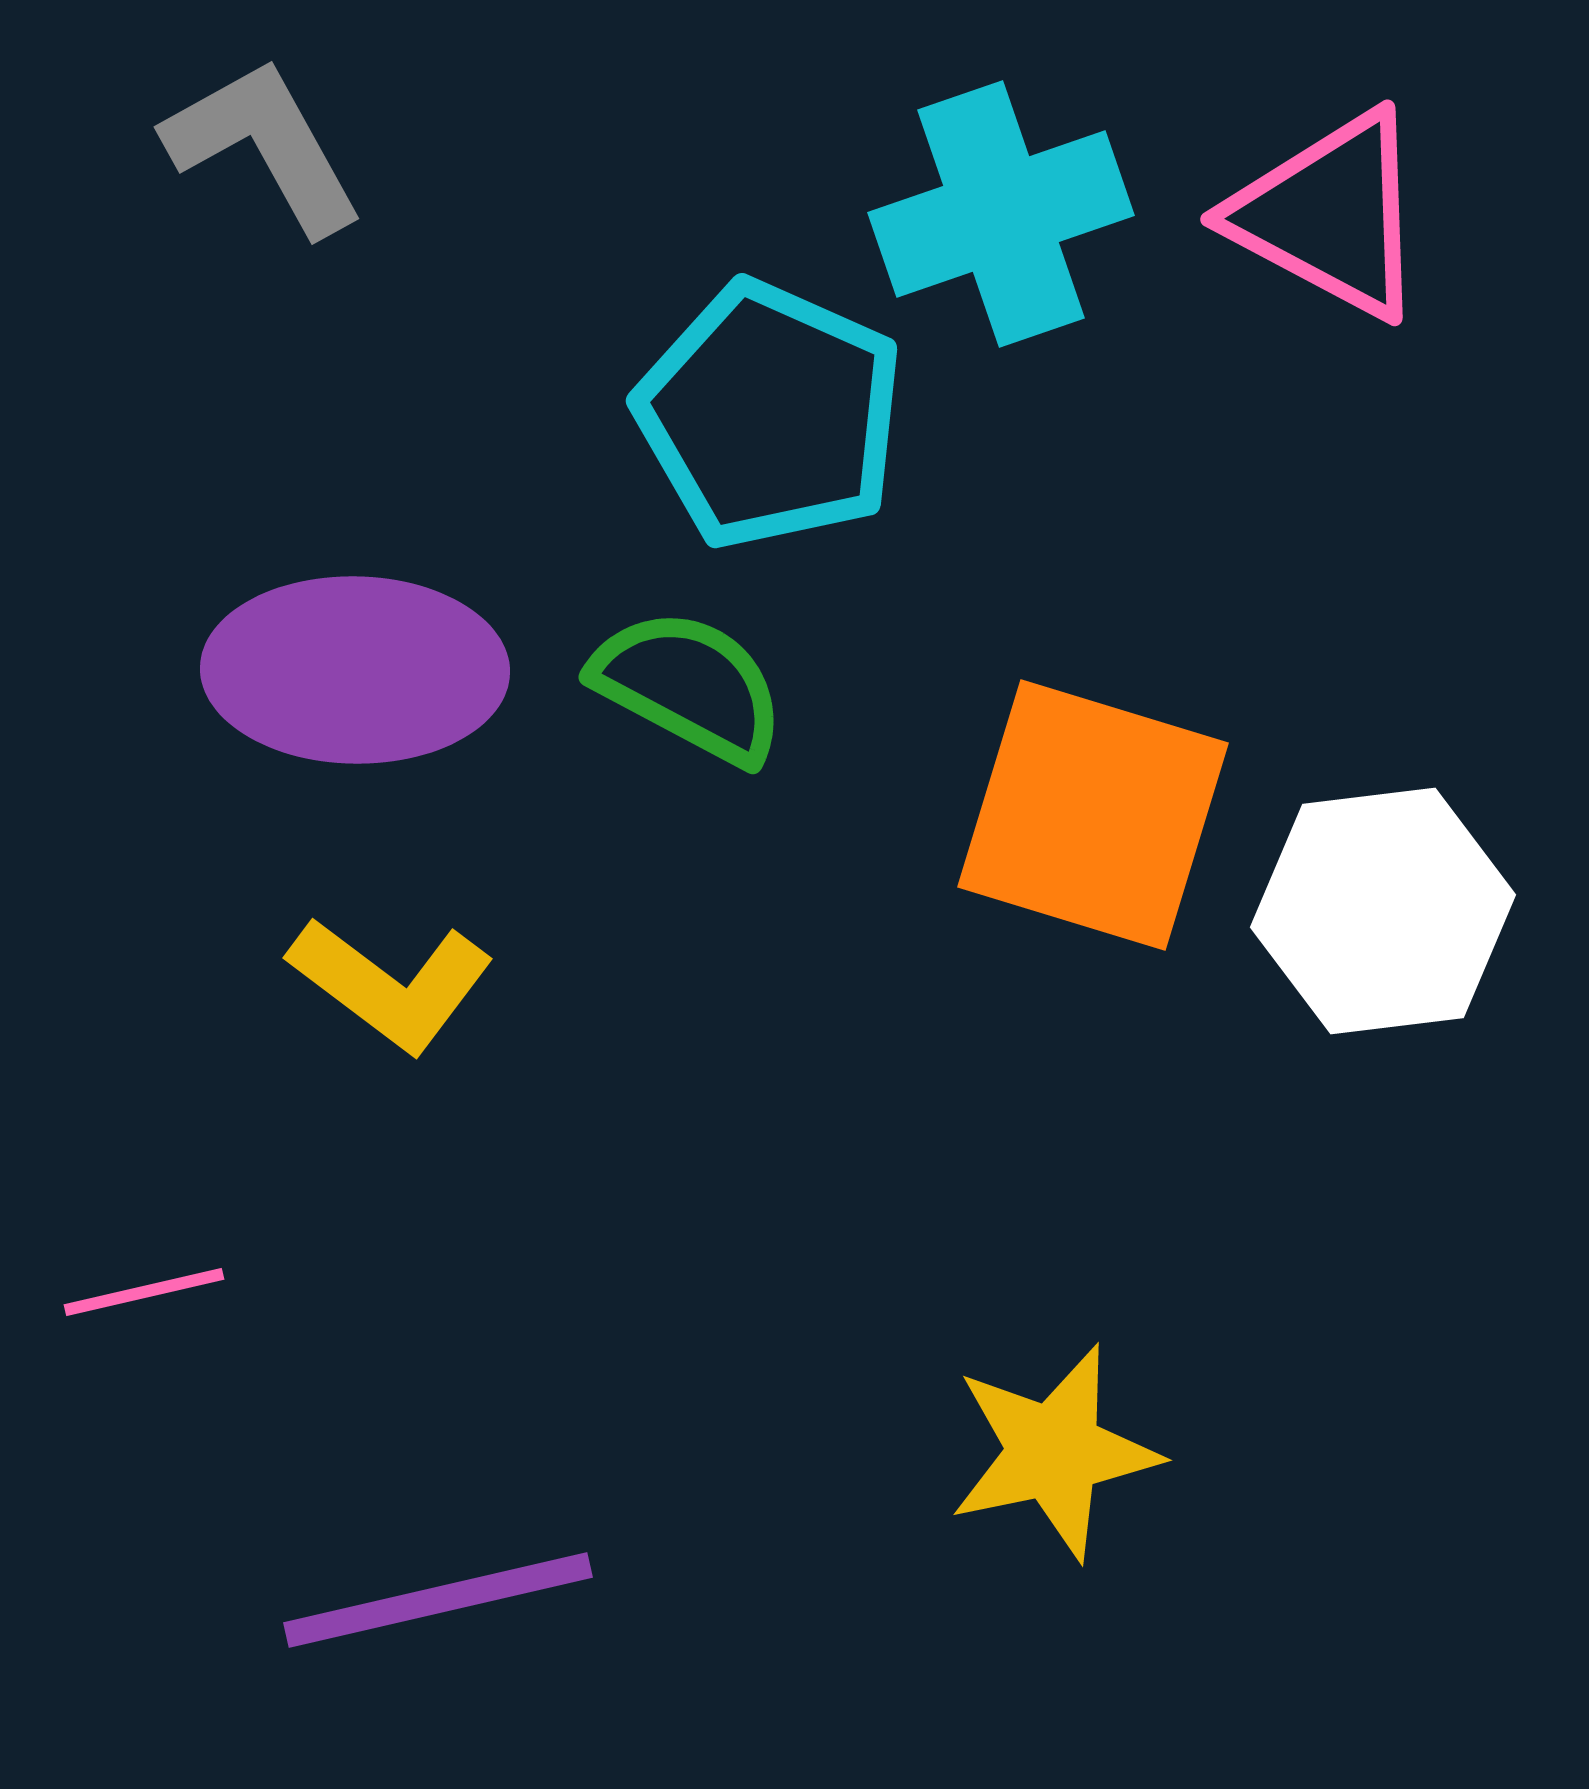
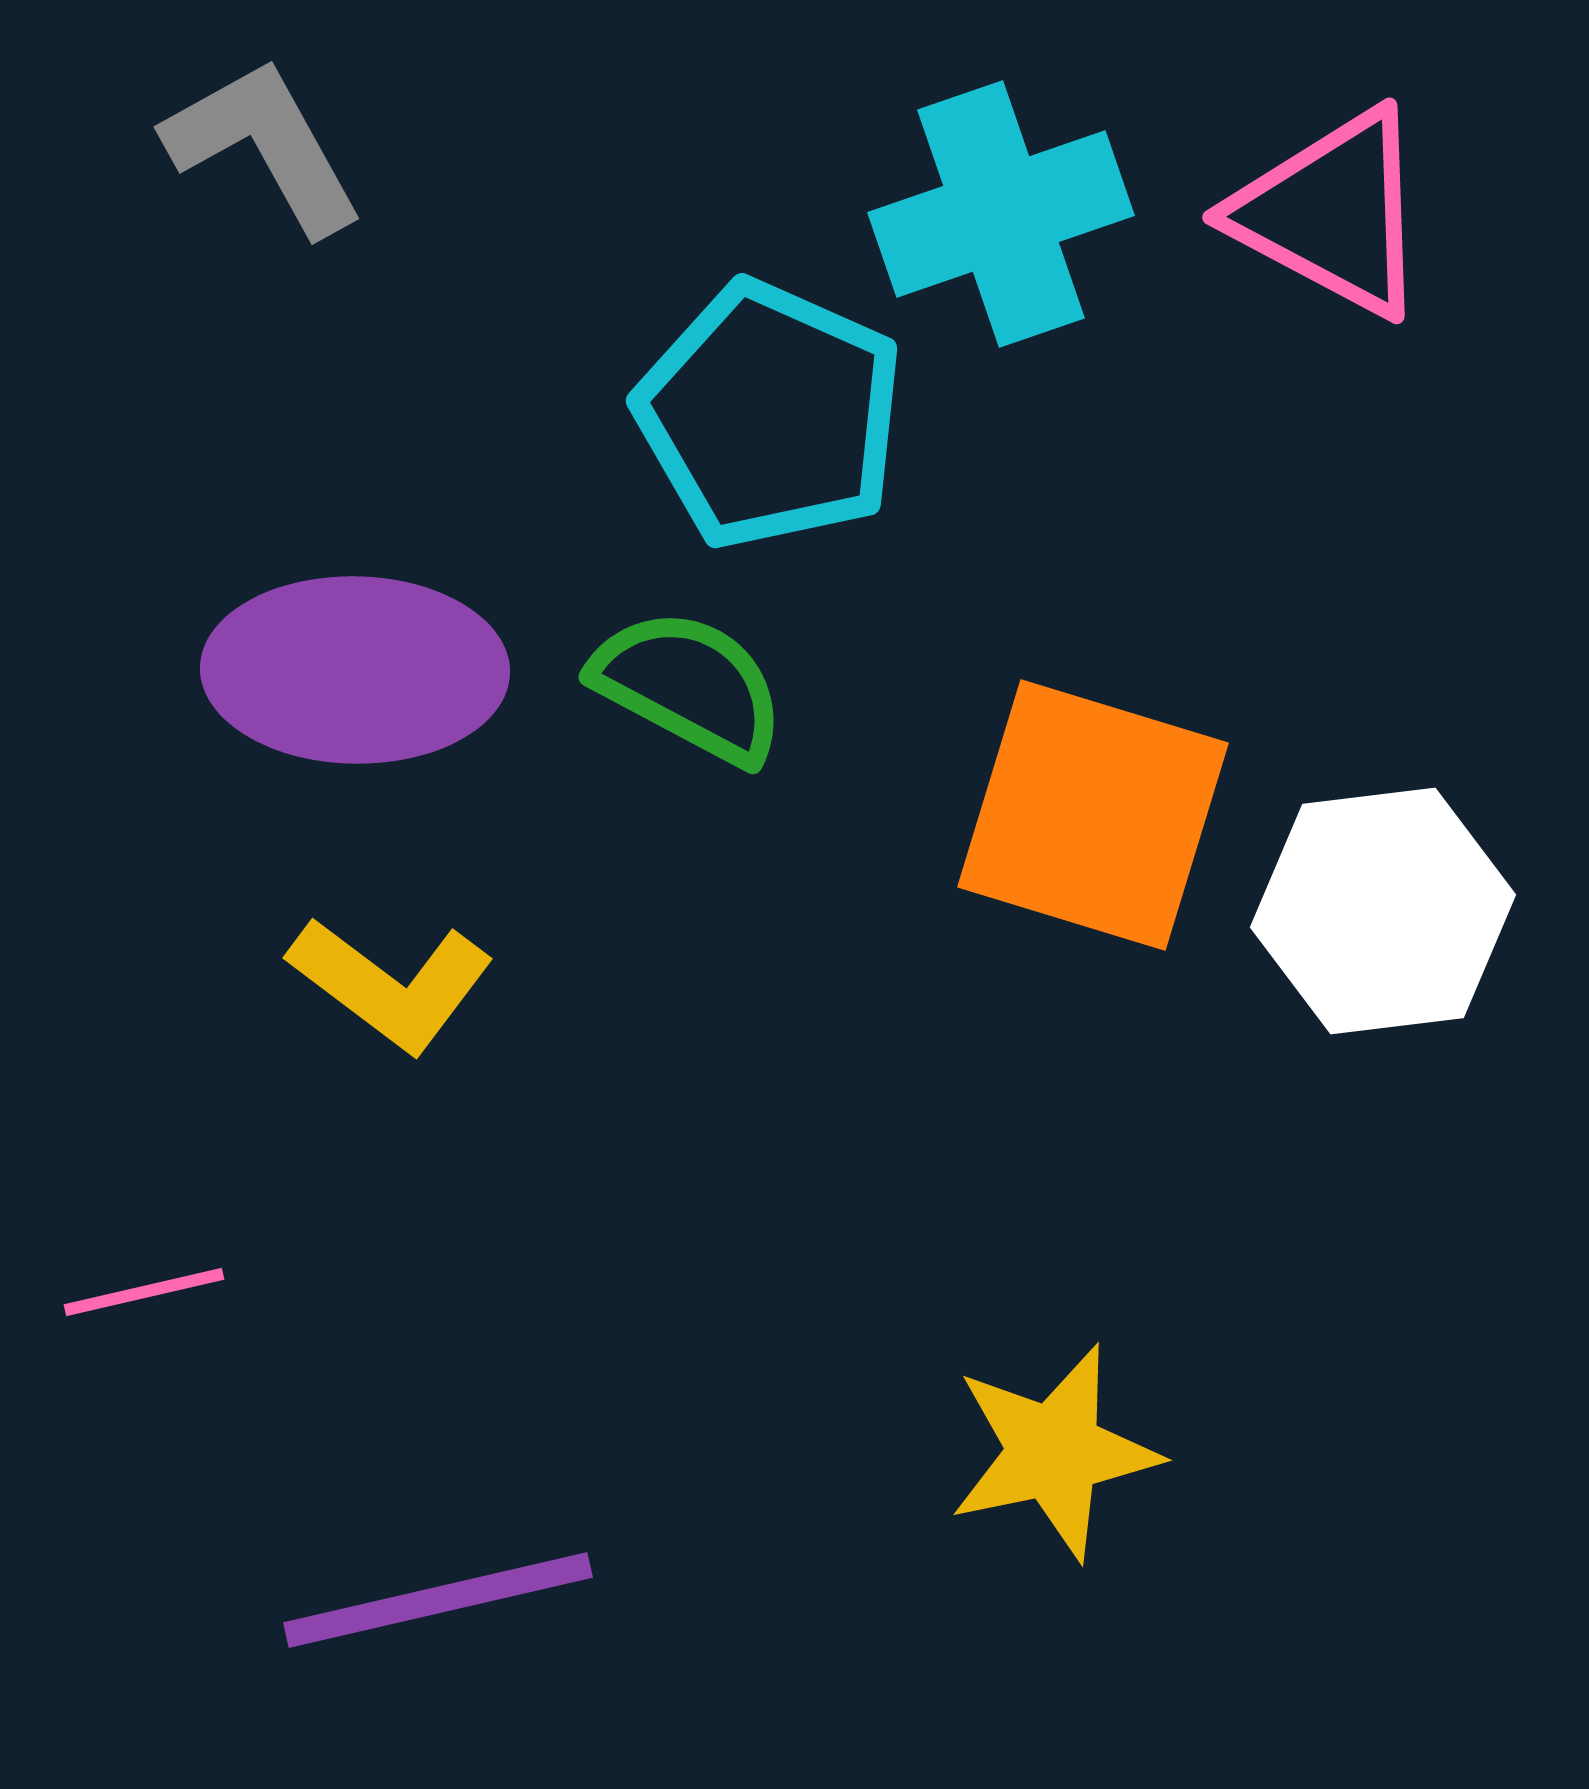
pink triangle: moved 2 px right, 2 px up
